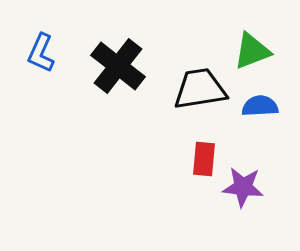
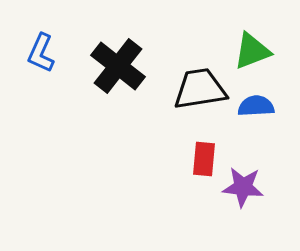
blue semicircle: moved 4 px left
